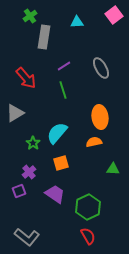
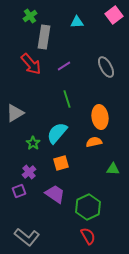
gray ellipse: moved 5 px right, 1 px up
red arrow: moved 5 px right, 14 px up
green line: moved 4 px right, 9 px down
